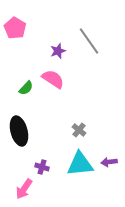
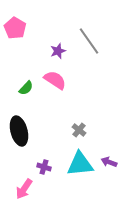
pink semicircle: moved 2 px right, 1 px down
purple arrow: rotated 28 degrees clockwise
purple cross: moved 2 px right
